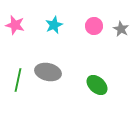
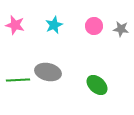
gray star: rotated 21 degrees counterclockwise
green line: rotated 75 degrees clockwise
